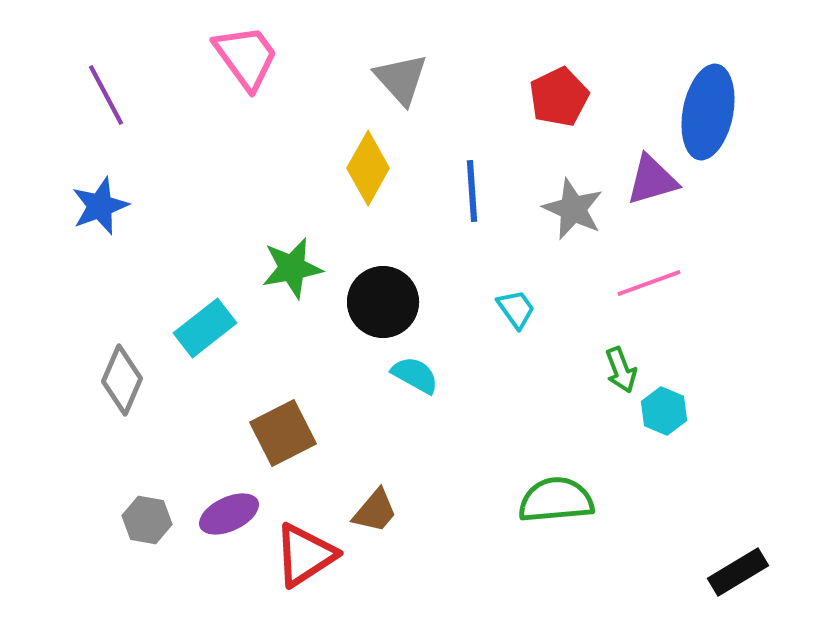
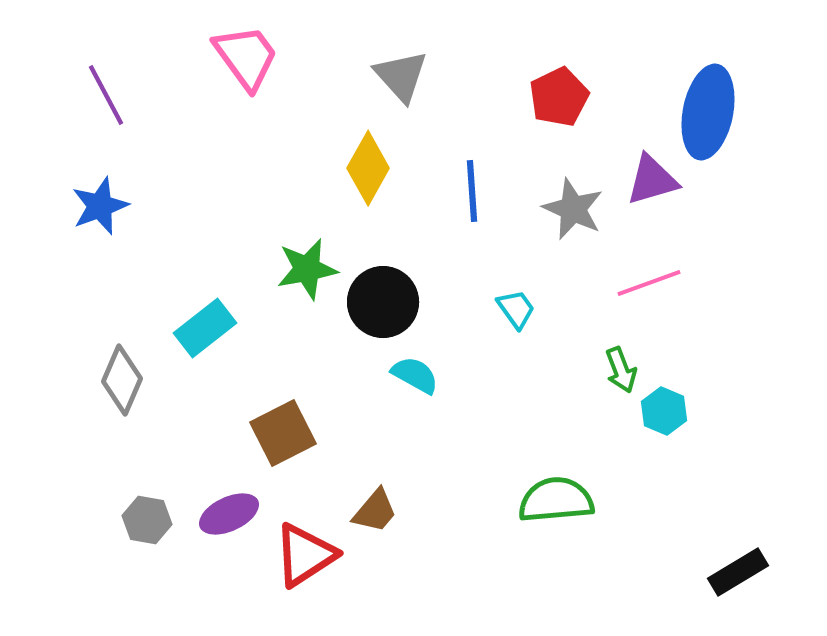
gray triangle: moved 3 px up
green star: moved 15 px right, 1 px down
